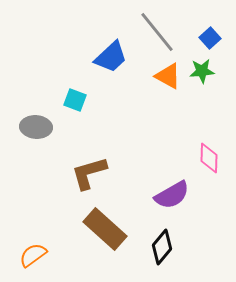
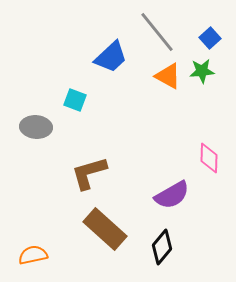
orange semicircle: rotated 24 degrees clockwise
